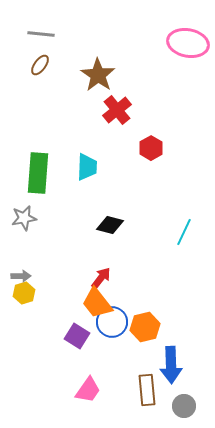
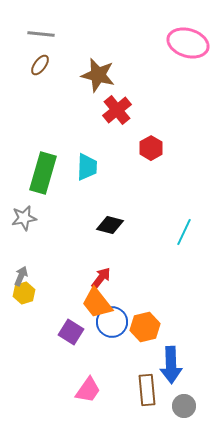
pink ellipse: rotated 6 degrees clockwise
brown star: rotated 20 degrees counterclockwise
green rectangle: moved 5 px right; rotated 12 degrees clockwise
gray arrow: rotated 66 degrees counterclockwise
purple square: moved 6 px left, 4 px up
